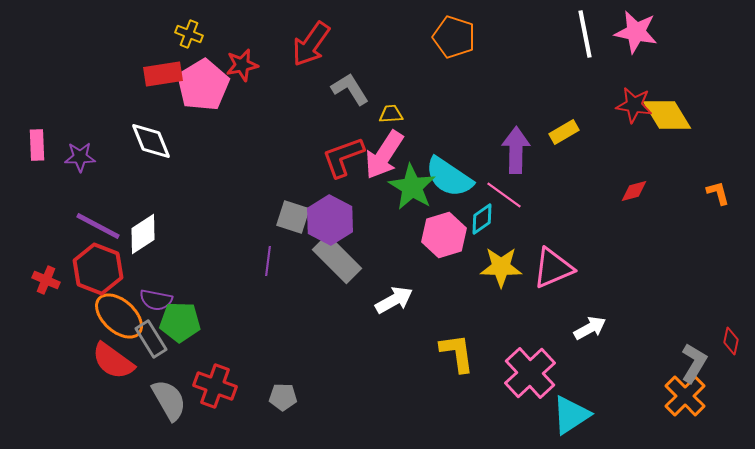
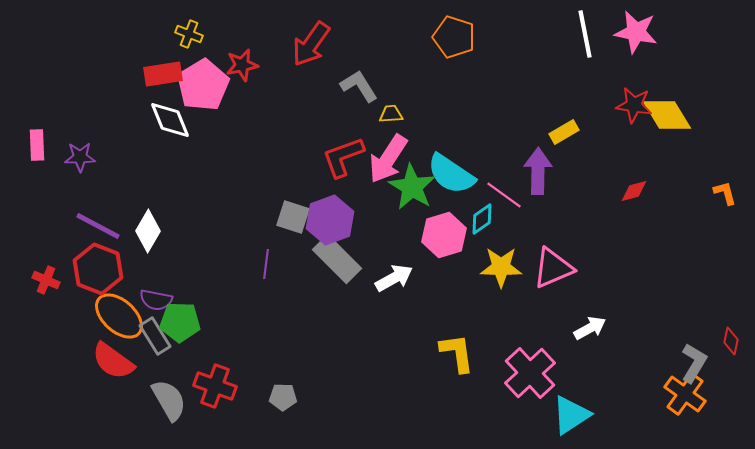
gray L-shape at (350, 89): moved 9 px right, 3 px up
white diamond at (151, 141): moved 19 px right, 21 px up
purple arrow at (516, 150): moved 22 px right, 21 px down
pink arrow at (384, 155): moved 4 px right, 4 px down
cyan semicircle at (449, 177): moved 2 px right, 3 px up
orange L-shape at (718, 193): moved 7 px right
purple hexagon at (330, 220): rotated 12 degrees clockwise
white diamond at (143, 234): moved 5 px right, 3 px up; rotated 27 degrees counterclockwise
purple line at (268, 261): moved 2 px left, 3 px down
white arrow at (394, 300): moved 22 px up
gray rectangle at (151, 339): moved 4 px right, 3 px up
orange cross at (685, 396): moved 2 px up; rotated 9 degrees counterclockwise
